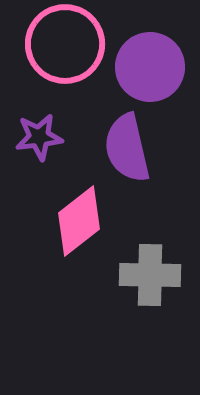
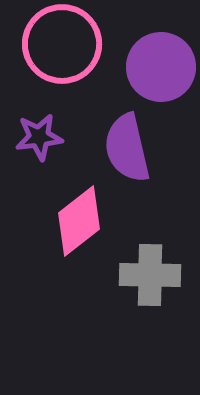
pink circle: moved 3 px left
purple circle: moved 11 px right
